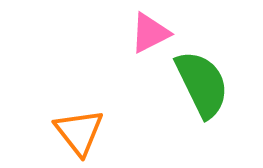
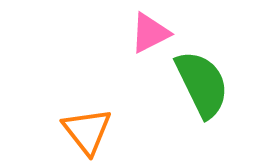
orange triangle: moved 8 px right, 1 px up
